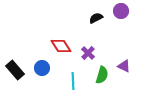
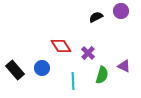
black semicircle: moved 1 px up
